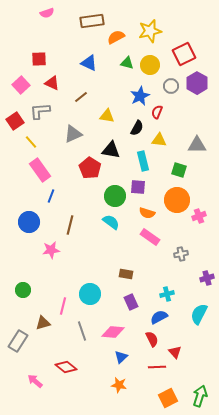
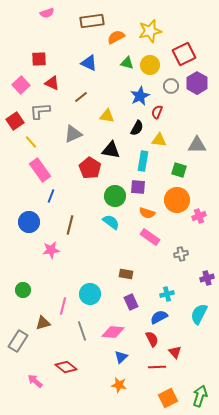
cyan rectangle at (143, 161): rotated 24 degrees clockwise
